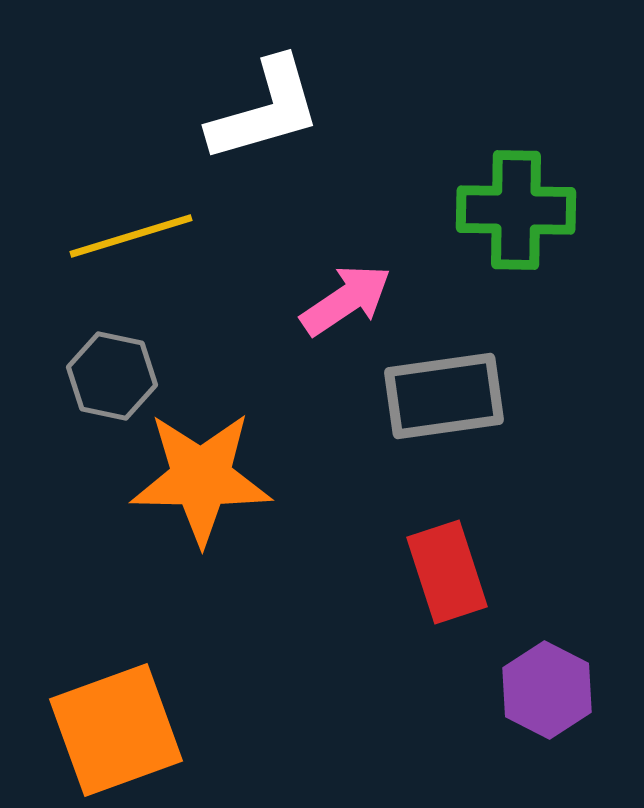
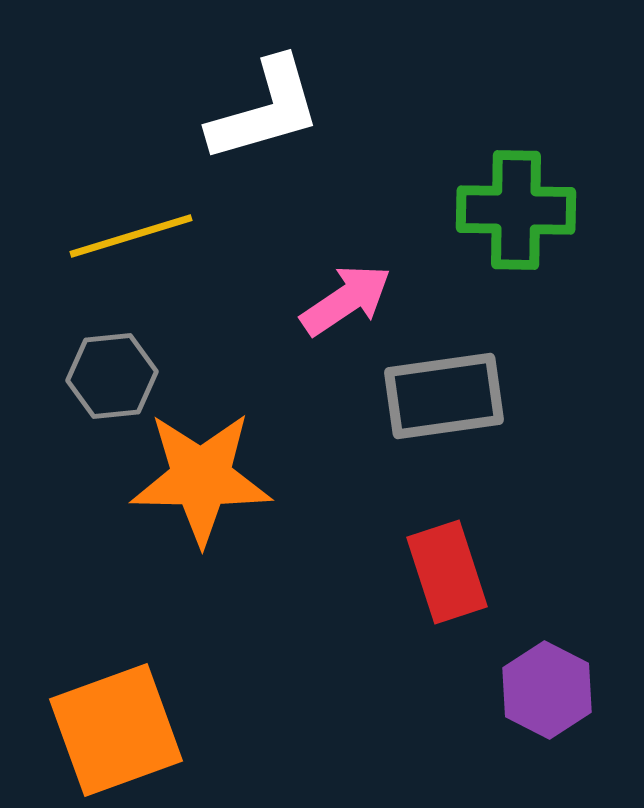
gray hexagon: rotated 18 degrees counterclockwise
